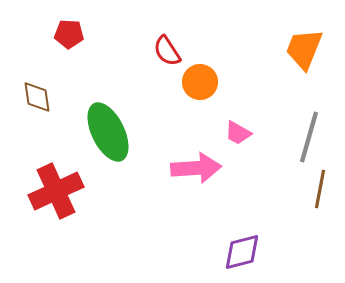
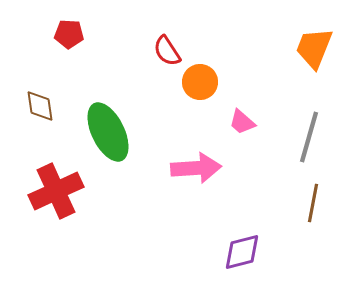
orange trapezoid: moved 10 px right, 1 px up
brown diamond: moved 3 px right, 9 px down
pink trapezoid: moved 4 px right, 11 px up; rotated 12 degrees clockwise
brown line: moved 7 px left, 14 px down
